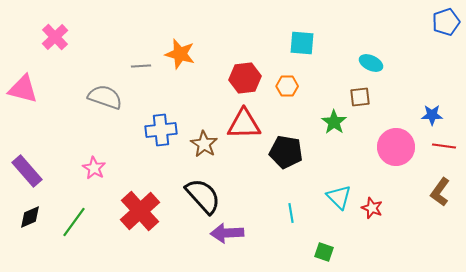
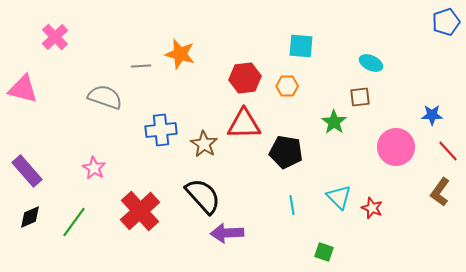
cyan square: moved 1 px left, 3 px down
red line: moved 4 px right, 5 px down; rotated 40 degrees clockwise
cyan line: moved 1 px right, 8 px up
